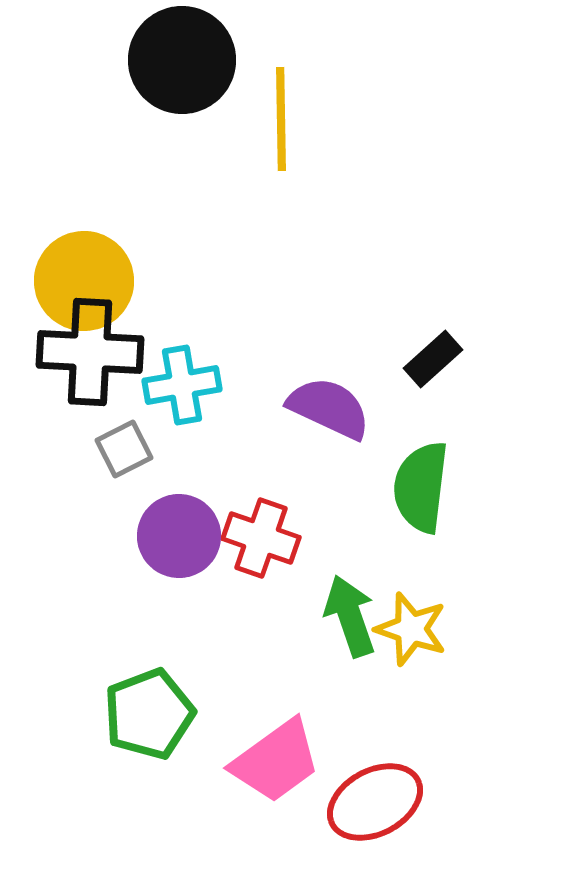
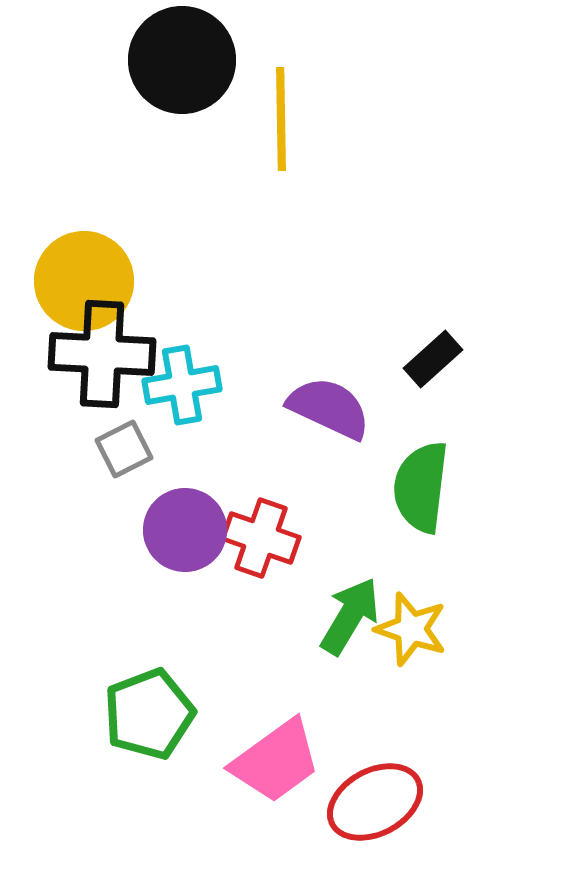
black cross: moved 12 px right, 2 px down
purple circle: moved 6 px right, 6 px up
green arrow: rotated 50 degrees clockwise
